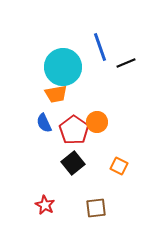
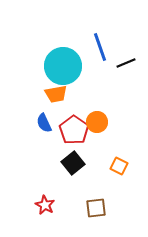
cyan circle: moved 1 px up
